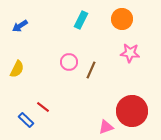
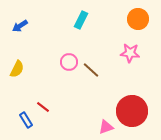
orange circle: moved 16 px right
brown line: rotated 72 degrees counterclockwise
blue rectangle: rotated 14 degrees clockwise
